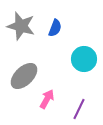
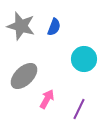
blue semicircle: moved 1 px left, 1 px up
